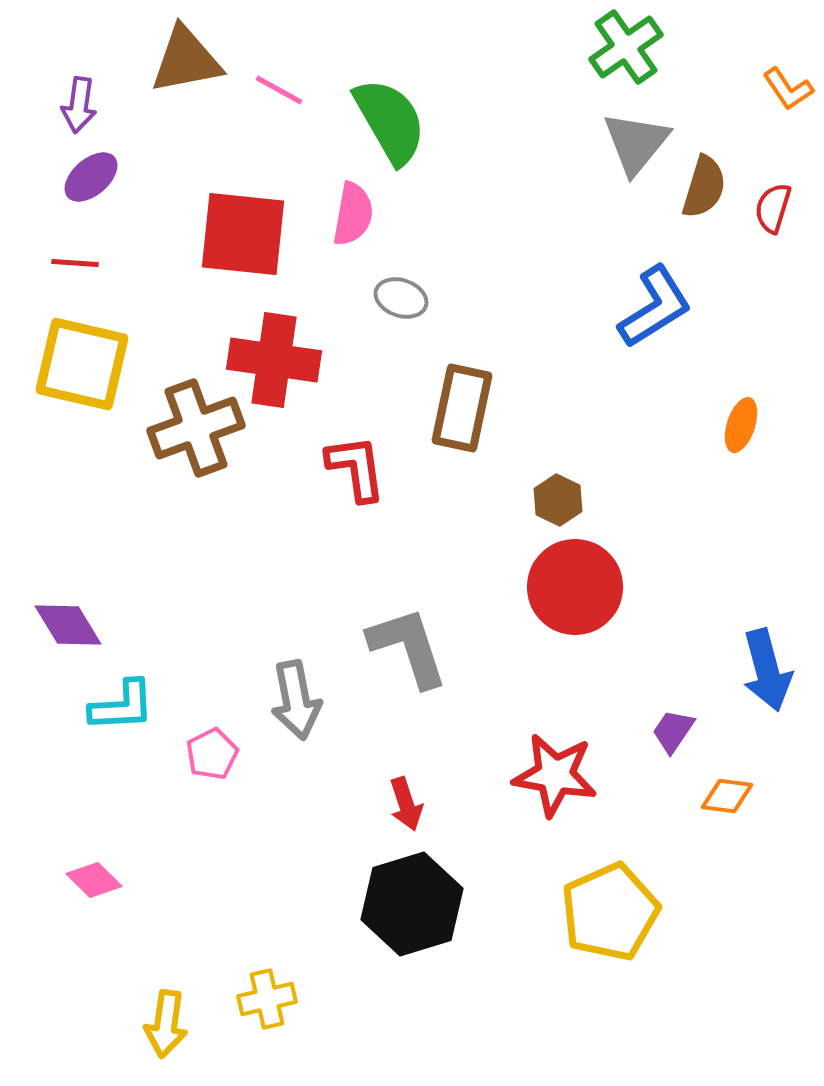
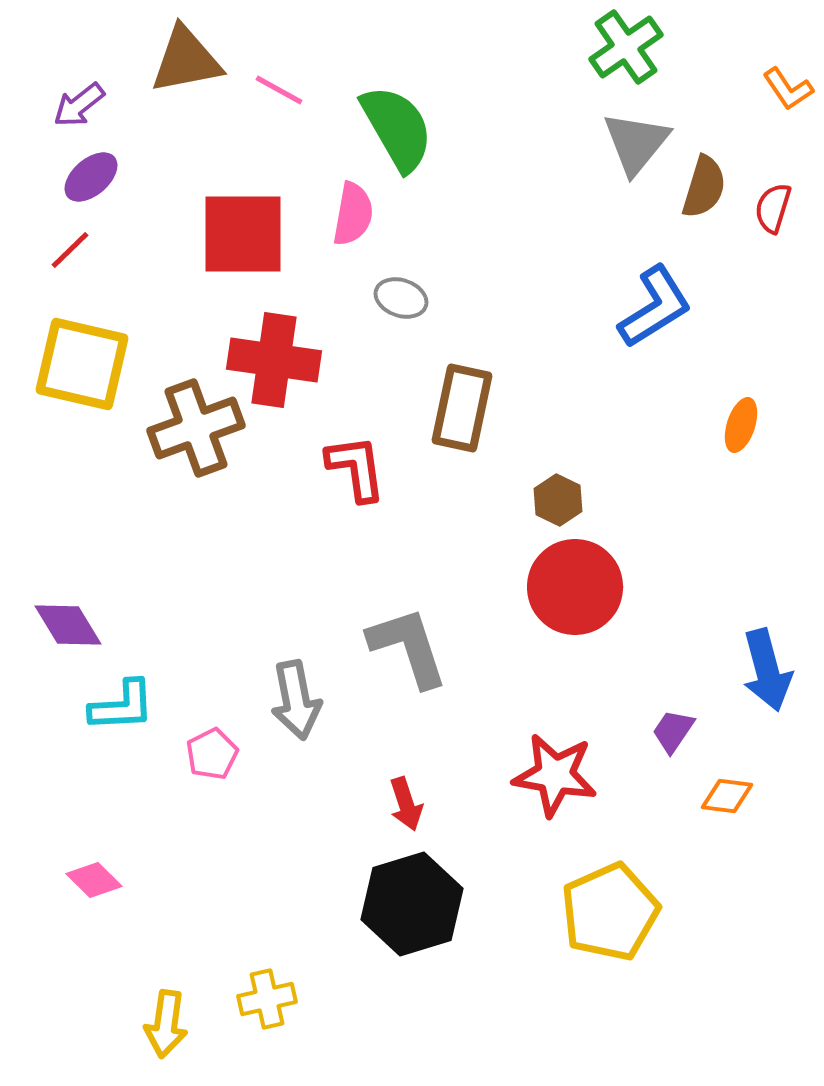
purple arrow: rotated 44 degrees clockwise
green semicircle: moved 7 px right, 7 px down
red square: rotated 6 degrees counterclockwise
red line: moved 5 px left, 13 px up; rotated 48 degrees counterclockwise
